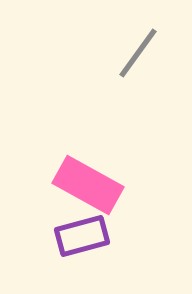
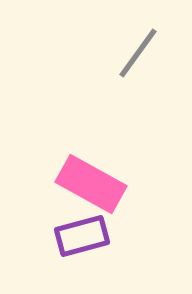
pink rectangle: moved 3 px right, 1 px up
